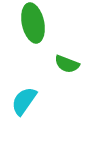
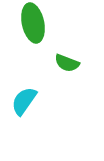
green semicircle: moved 1 px up
